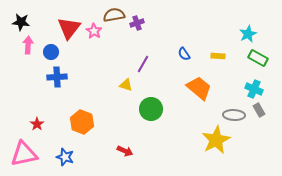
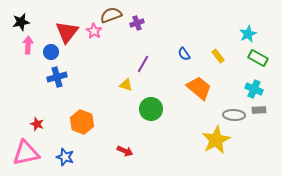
brown semicircle: moved 3 px left; rotated 10 degrees counterclockwise
black star: rotated 18 degrees counterclockwise
red triangle: moved 2 px left, 4 px down
yellow rectangle: rotated 48 degrees clockwise
blue cross: rotated 12 degrees counterclockwise
gray rectangle: rotated 64 degrees counterclockwise
red star: rotated 16 degrees counterclockwise
pink triangle: moved 2 px right, 1 px up
